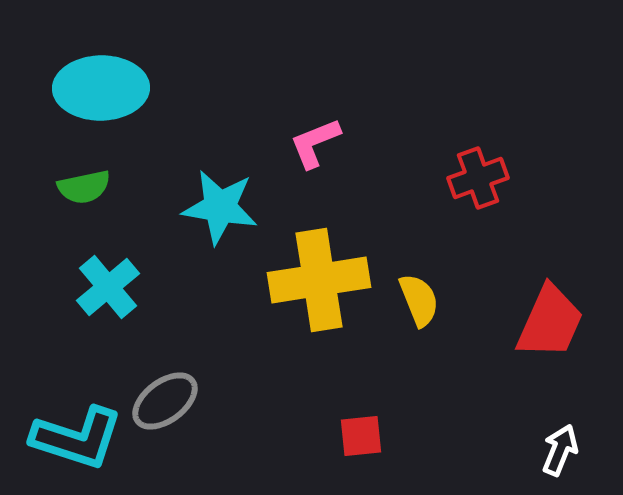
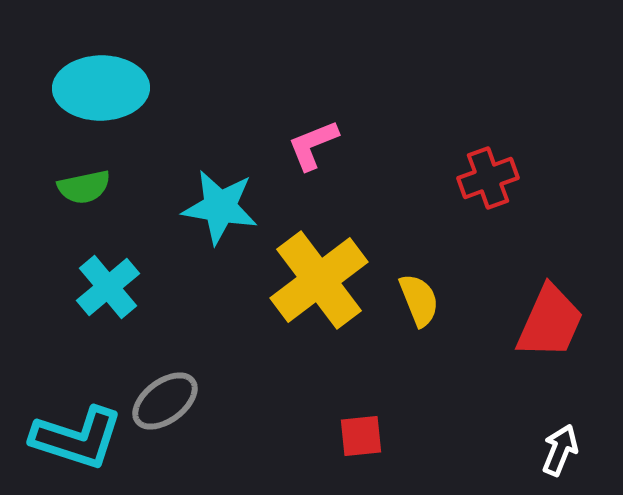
pink L-shape: moved 2 px left, 2 px down
red cross: moved 10 px right
yellow cross: rotated 28 degrees counterclockwise
